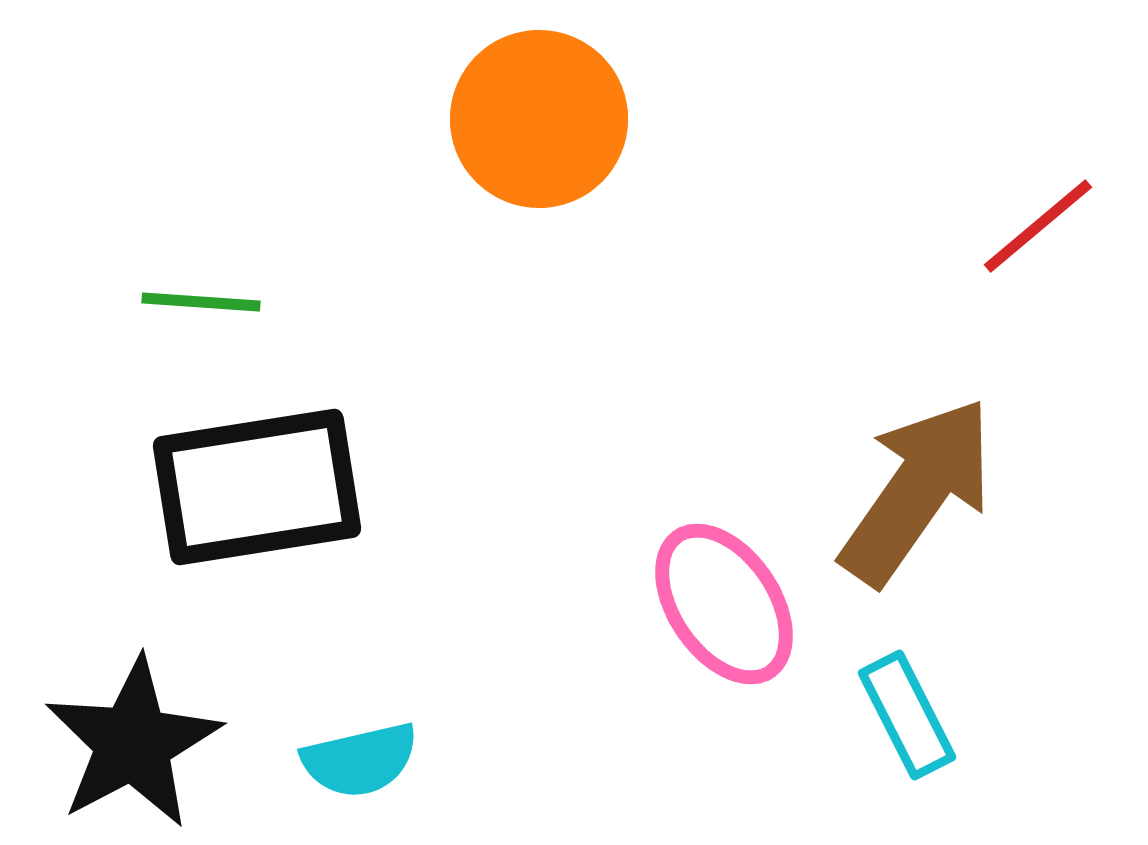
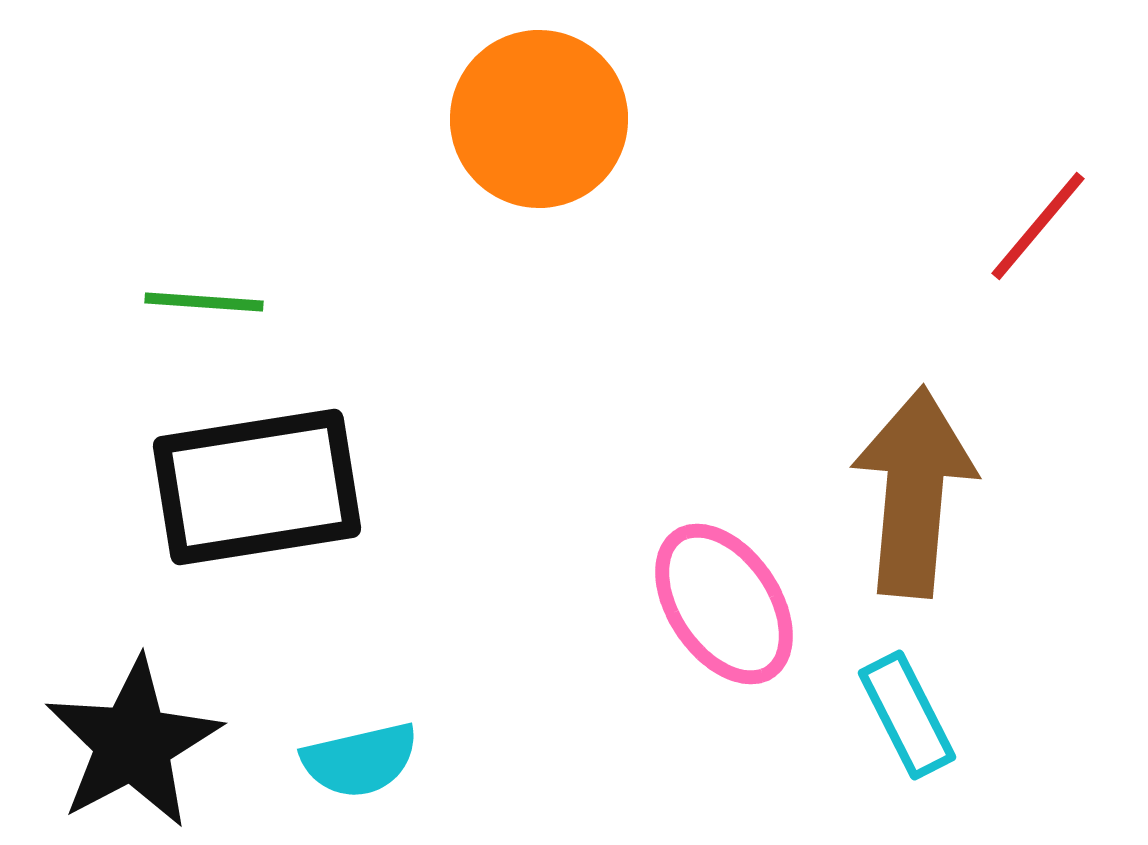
red line: rotated 10 degrees counterclockwise
green line: moved 3 px right
brown arrow: moved 3 px left, 1 px down; rotated 30 degrees counterclockwise
